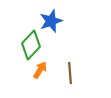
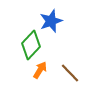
brown line: rotated 40 degrees counterclockwise
